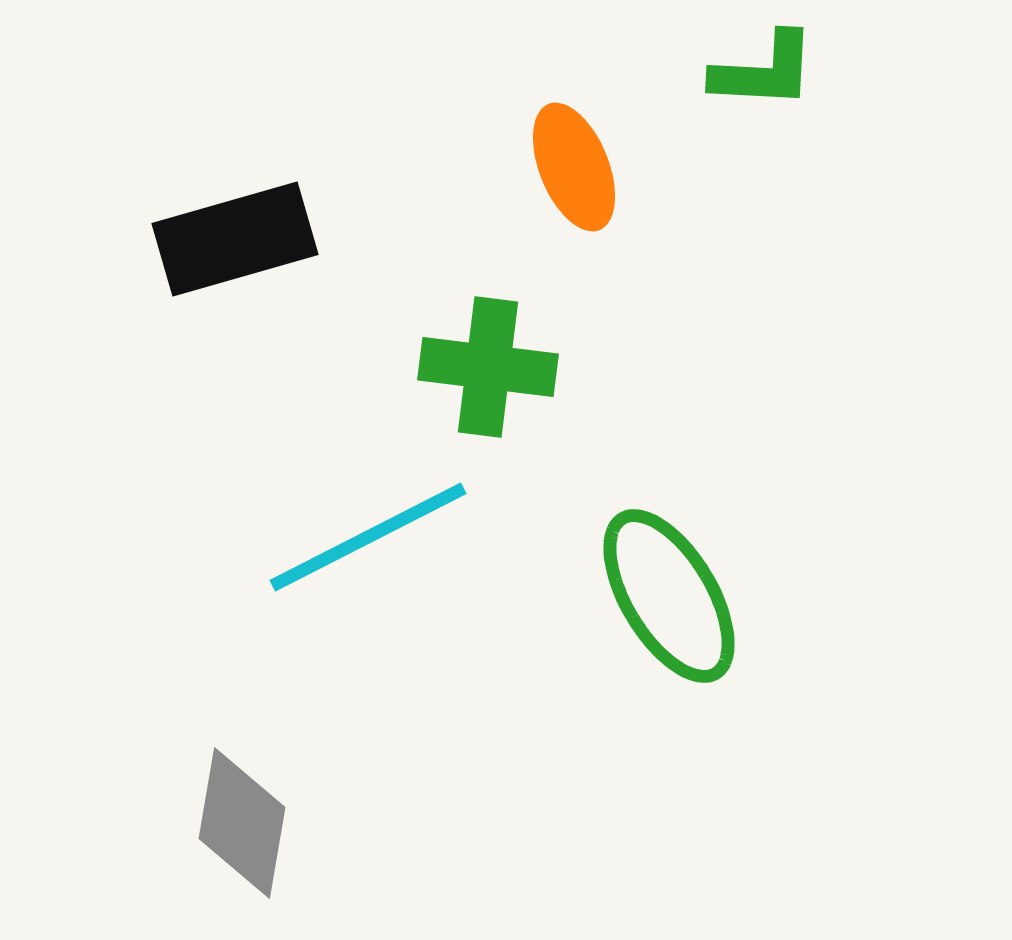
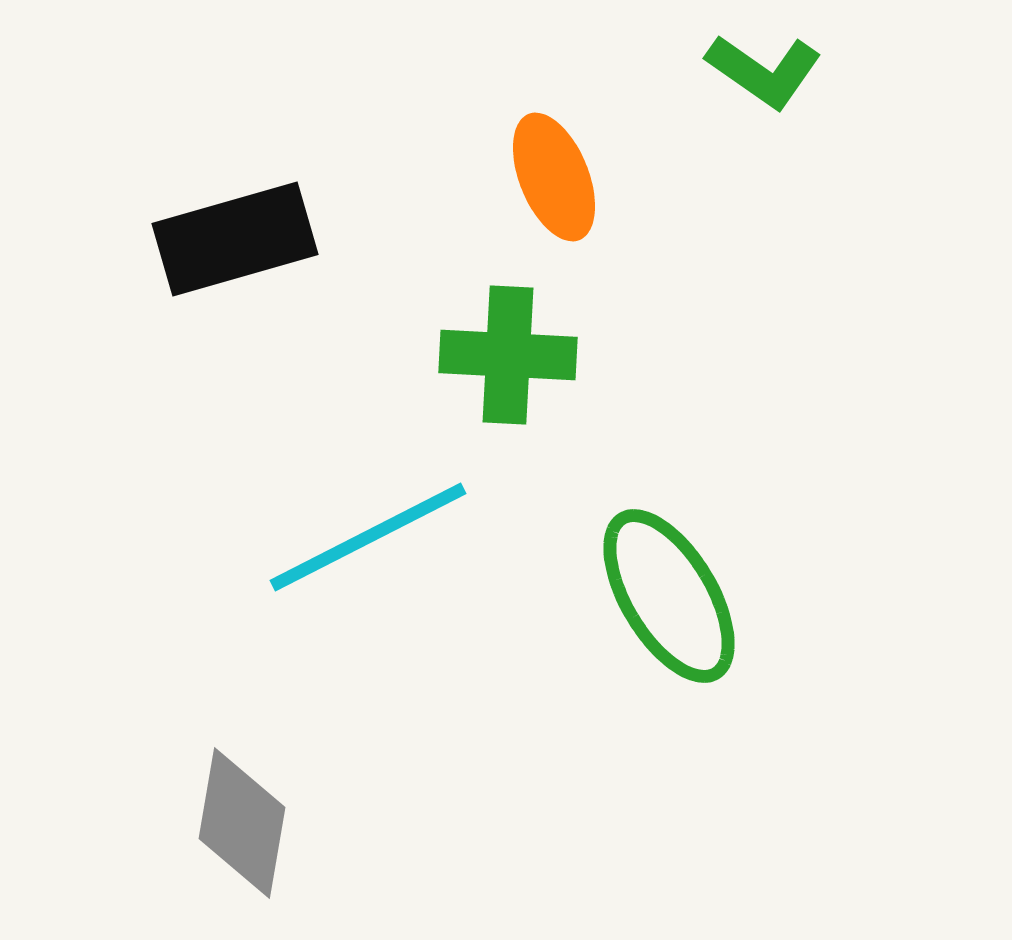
green L-shape: rotated 32 degrees clockwise
orange ellipse: moved 20 px left, 10 px down
green cross: moved 20 px right, 12 px up; rotated 4 degrees counterclockwise
